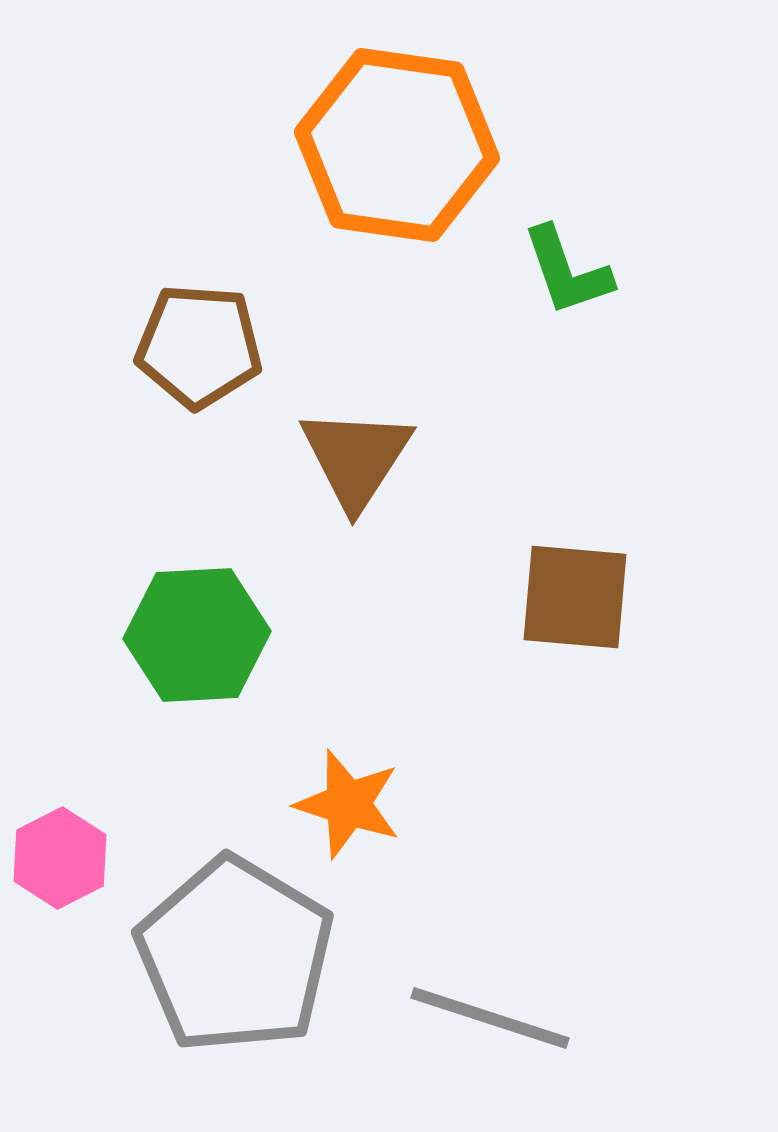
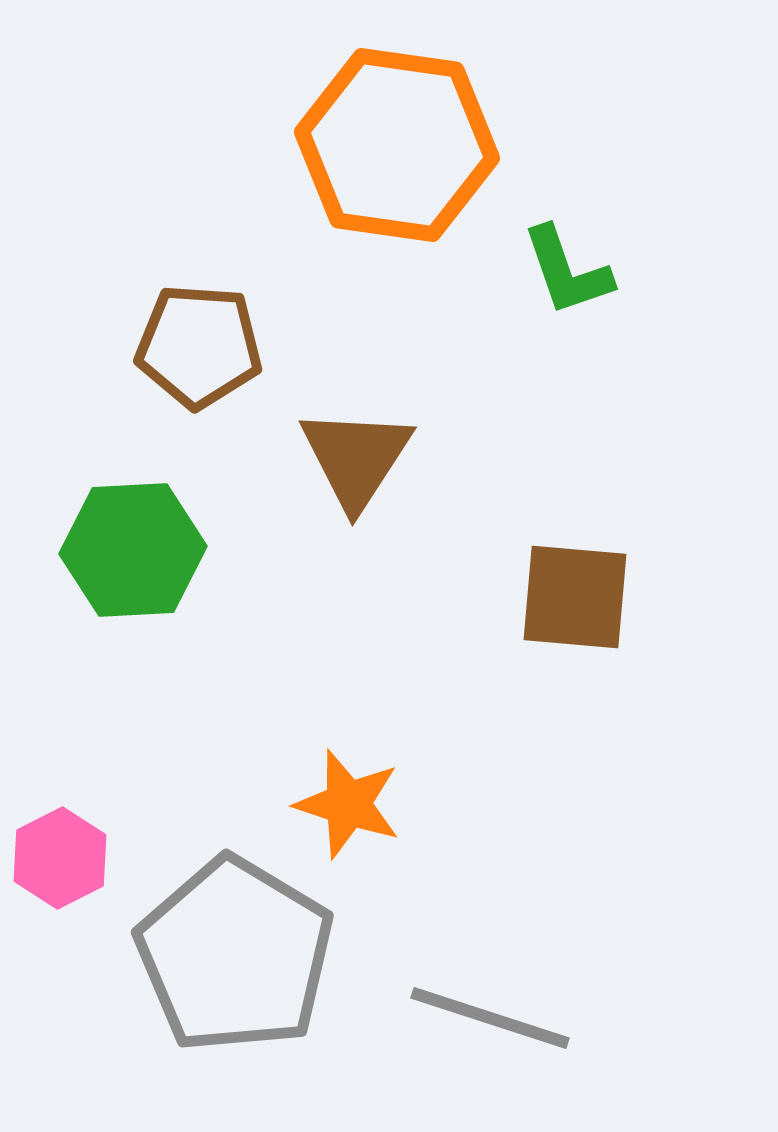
green hexagon: moved 64 px left, 85 px up
